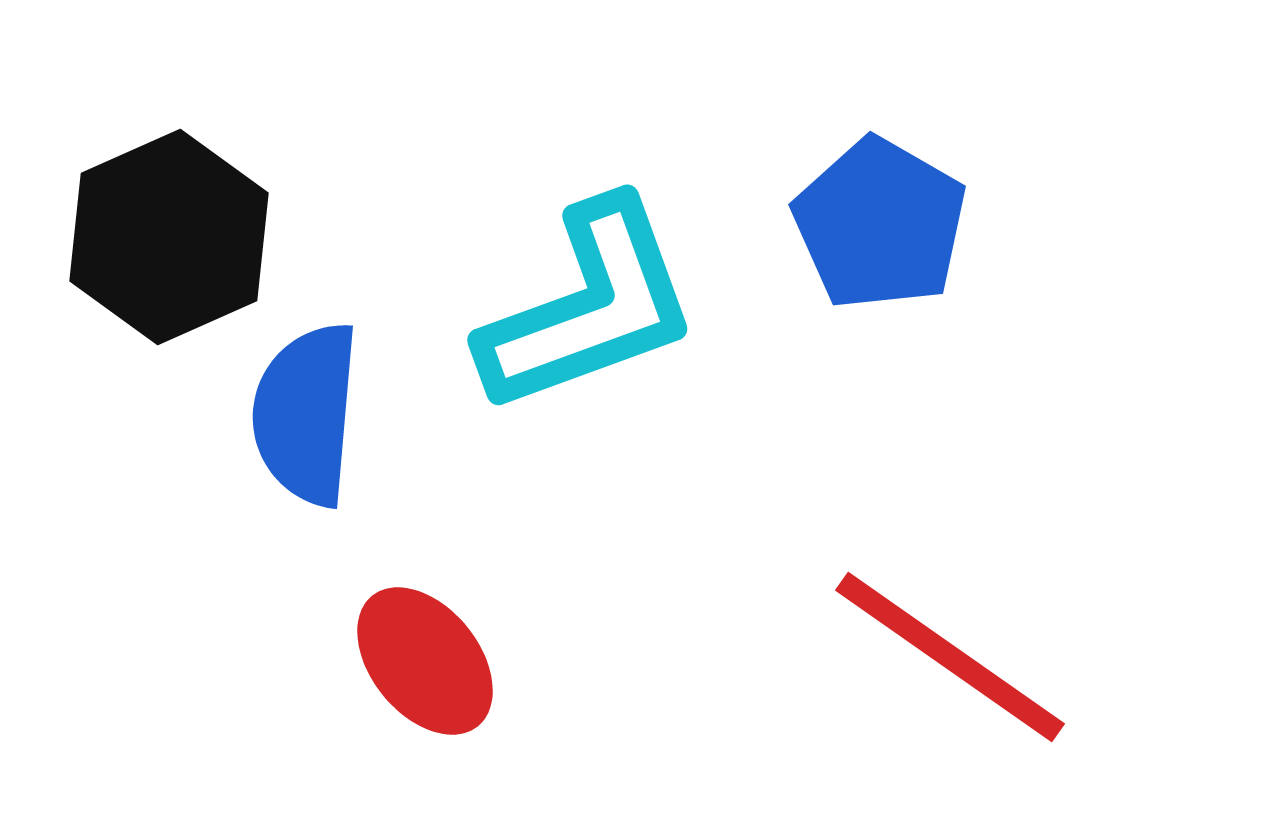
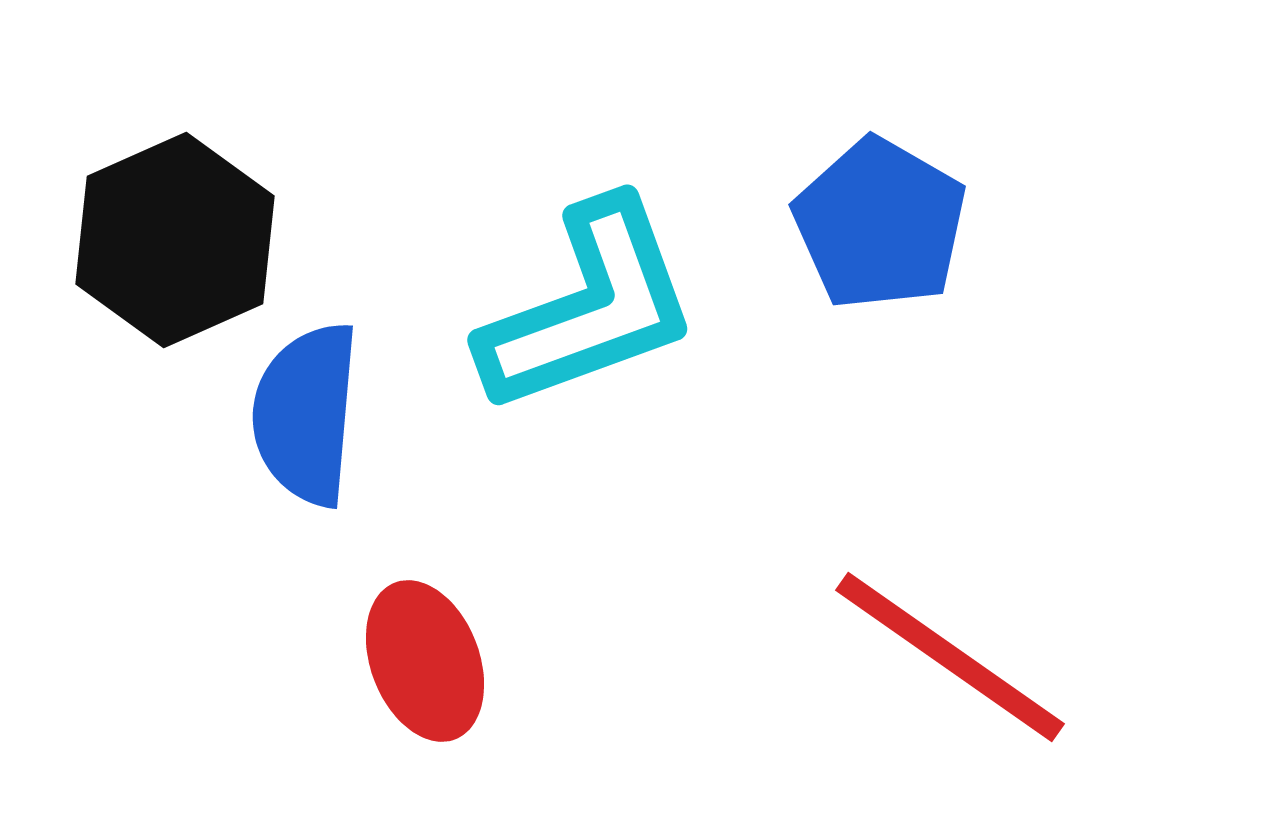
black hexagon: moved 6 px right, 3 px down
red ellipse: rotated 18 degrees clockwise
